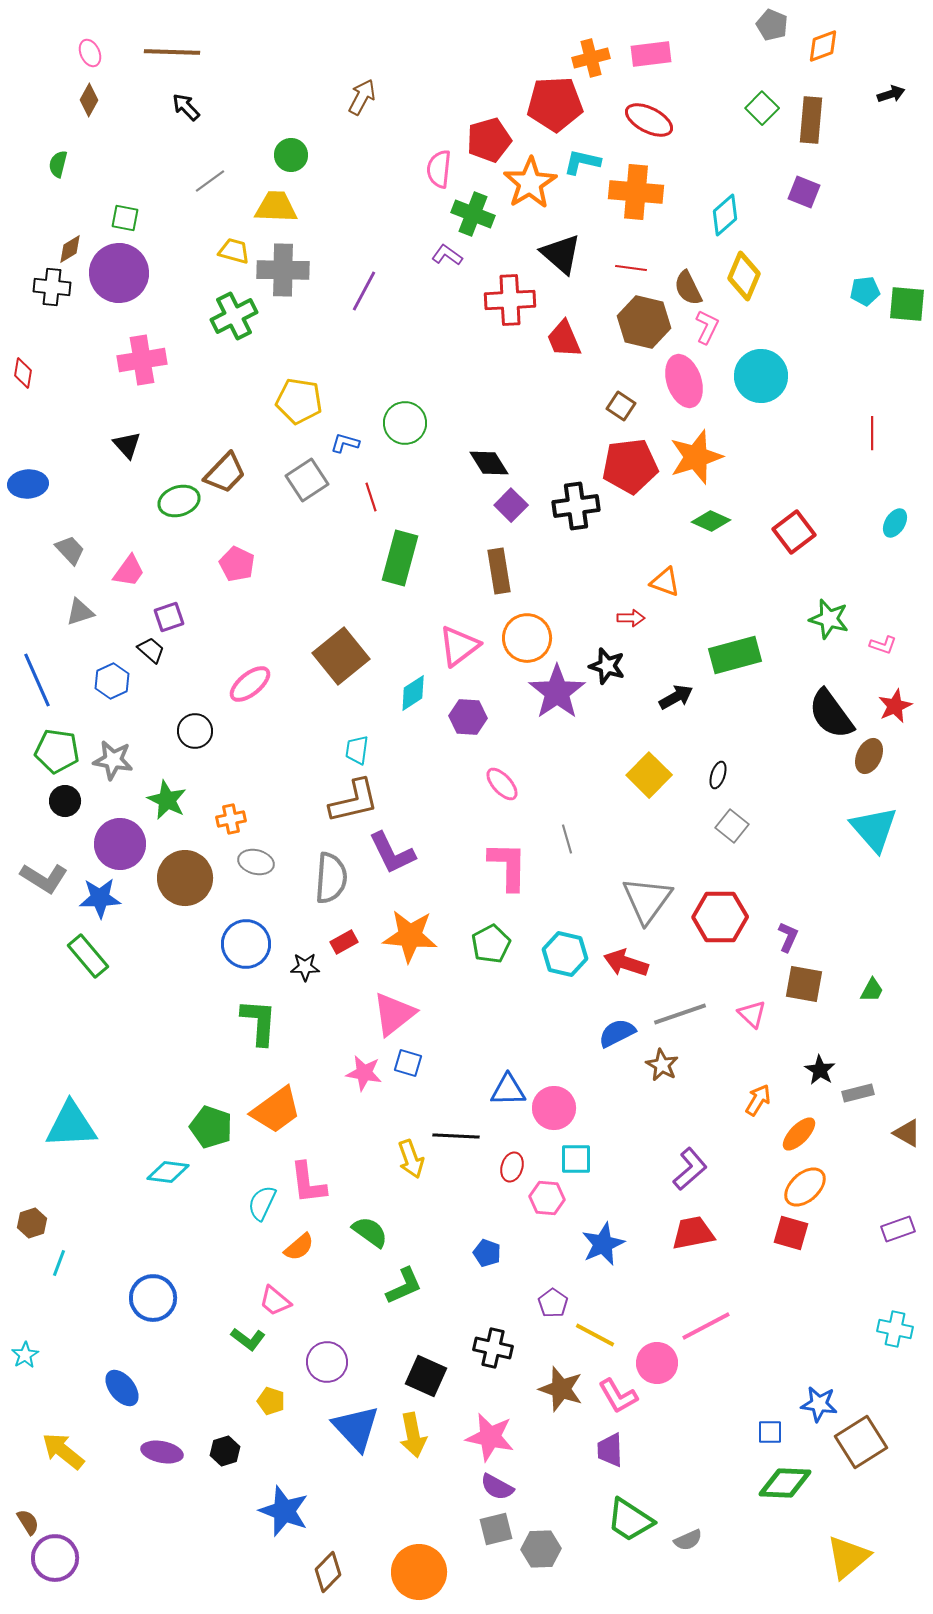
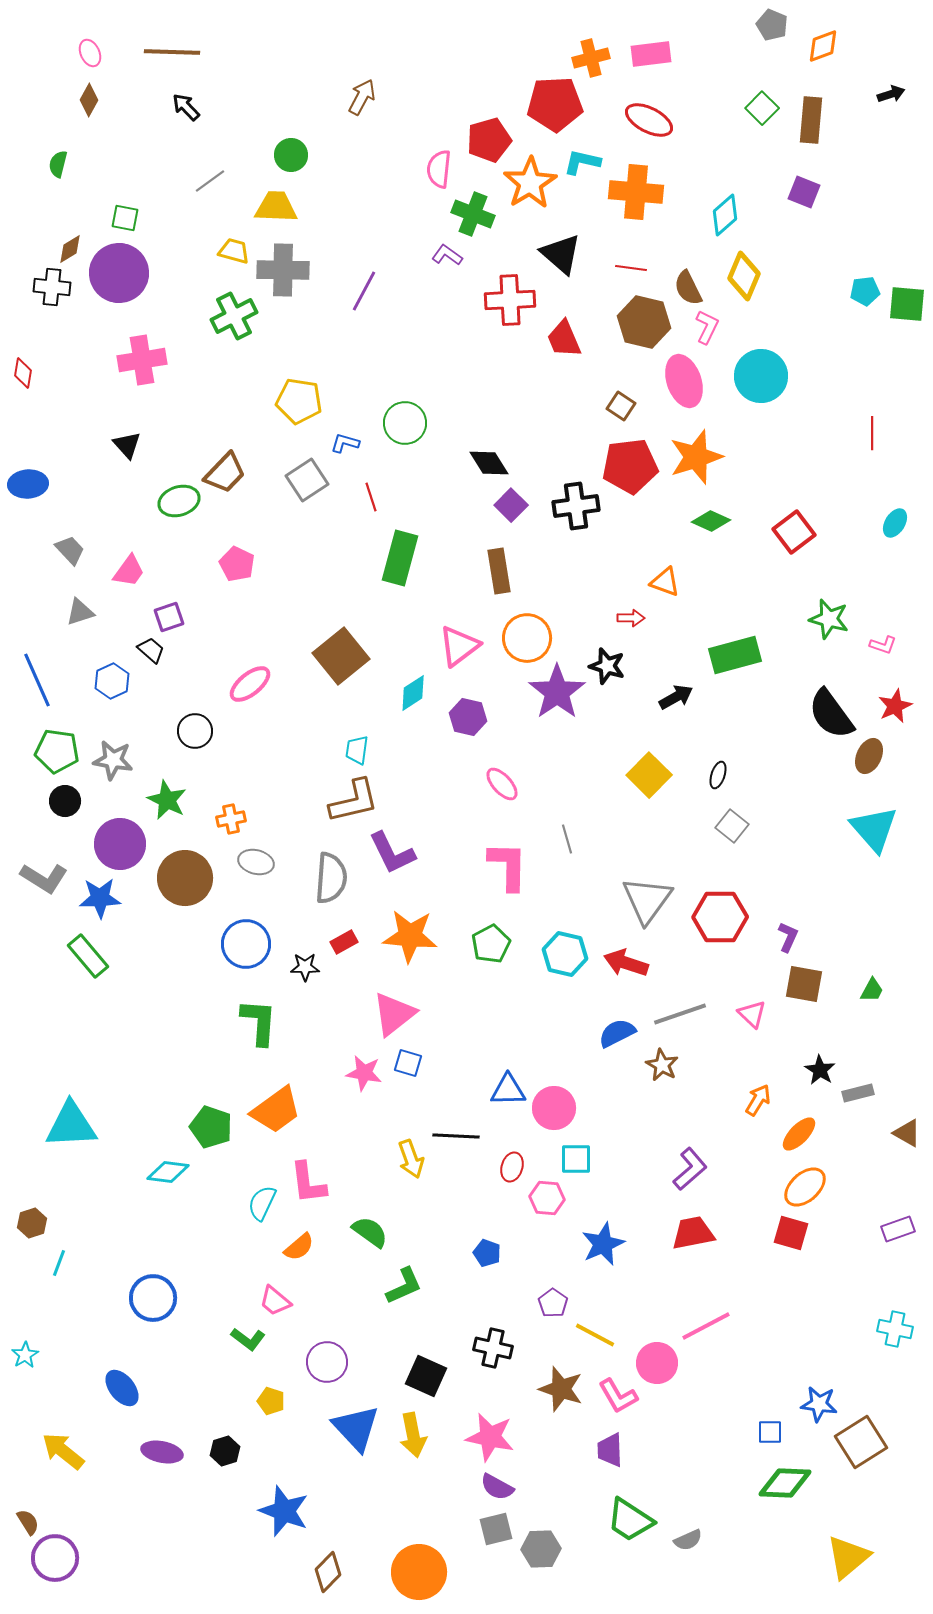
purple hexagon at (468, 717): rotated 9 degrees clockwise
